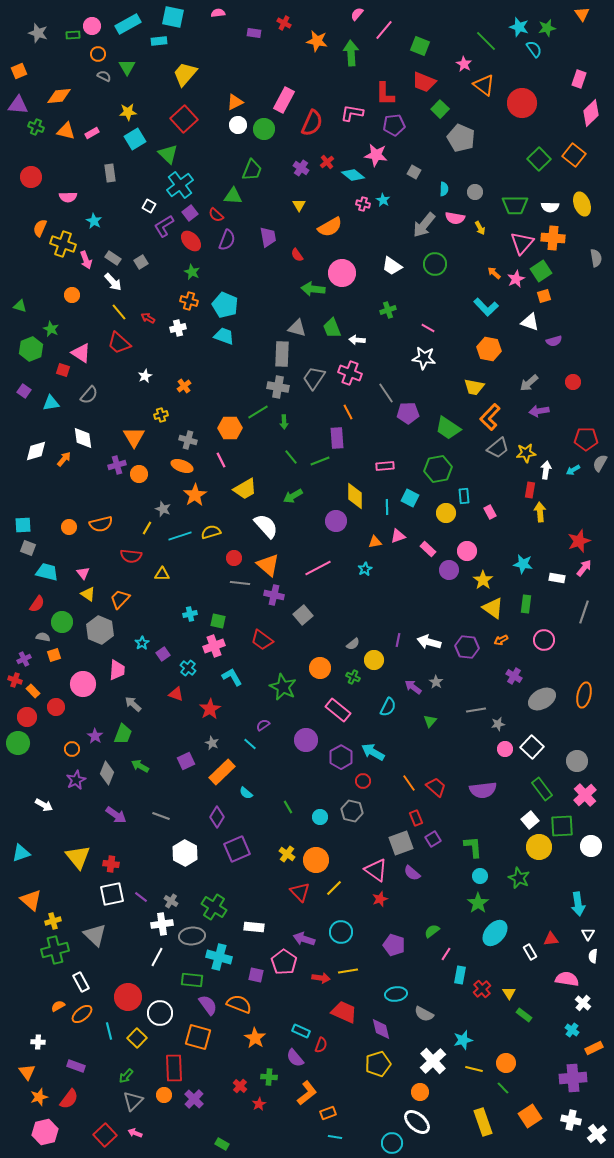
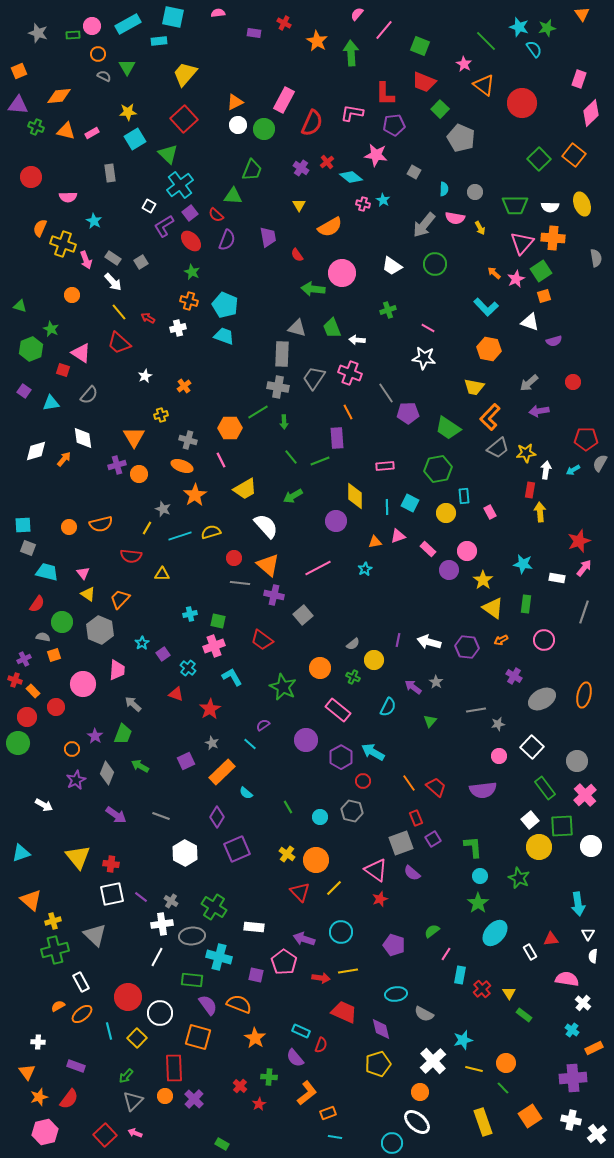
orange star at (317, 41): rotated 20 degrees clockwise
cyan diamond at (353, 175): moved 2 px left, 2 px down
cyan square at (410, 498): moved 5 px down
pink circle at (505, 749): moved 6 px left, 7 px down
green rectangle at (542, 789): moved 3 px right, 1 px up
orange circle at (164, 1095): moved 1 px right, 1 px down
